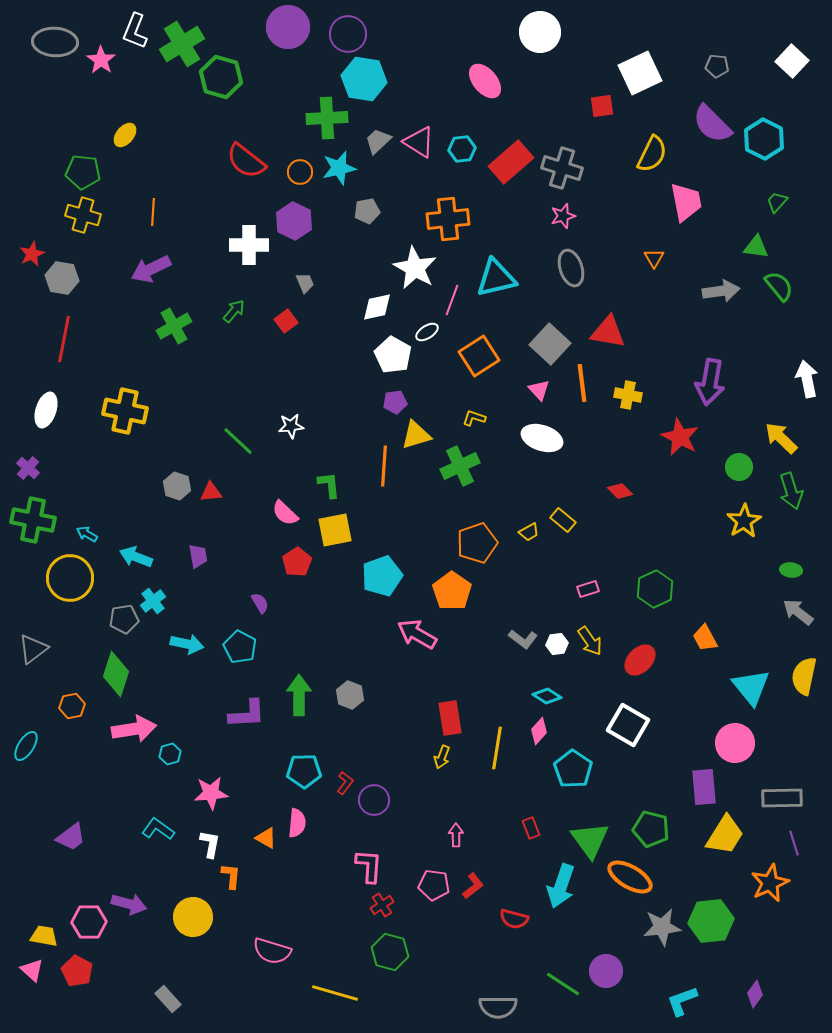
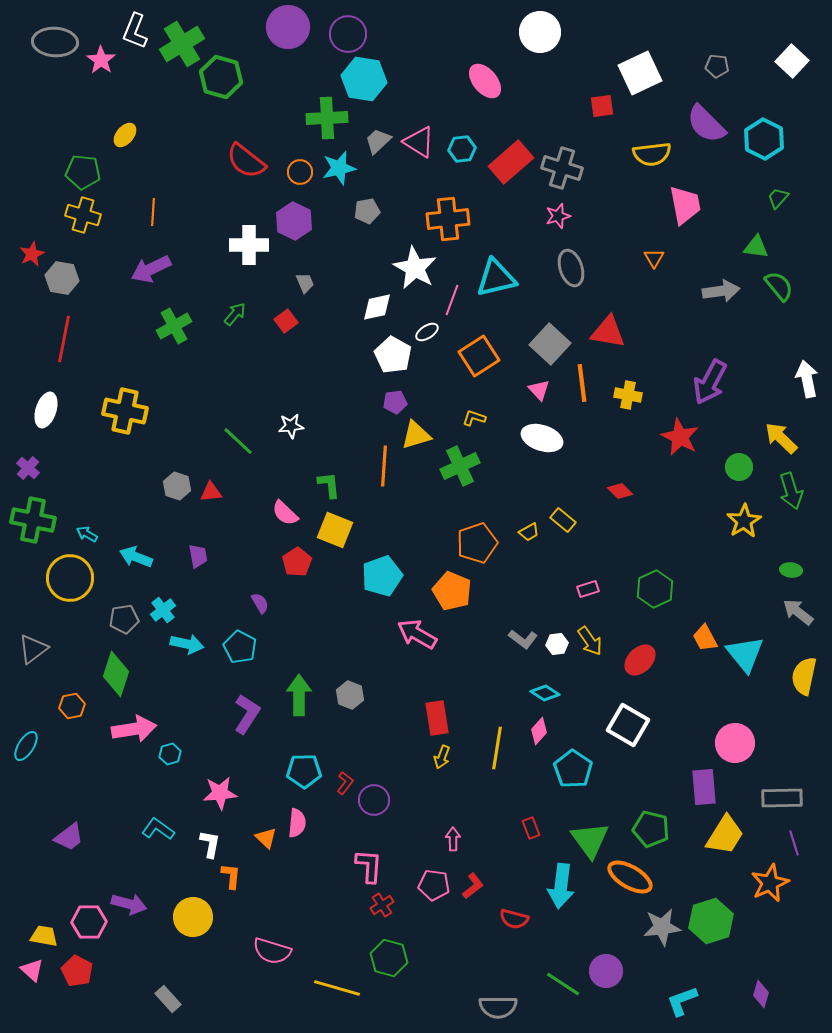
purple semicircle at (712, 124): moved 6 px left
yellow semicircle at (652, 154): rotated 57 degrees clockwise
pink trapezoid at (686, 202): moved 1 px left, 3 px down
green trapezoid at (777, 202): moved 1 px right, 4 px up
pink star at (563, 216): moved 5 px left
green arrow at (234, 311): moved 1 px right, 3 px down
purple arrow at (710, 382): rotated 18 degrees clockwise
yellow square at (335, 530): rotated 33 degrees clockwise
orange pentagon at (452, 591): rotated 12 degrees counterclockwise
cyan cross at (153, 601): moved 10 px right, 9 px down
cyan triangle at (751, 687): moved 6 px left, 33 px up
cyan diamond at (547, 696): moved 2 px left, 3 px up
purple L-shape at (247, 714): rotated 54 degrees counterclockwise
red rectangle at (450, 718): moved 13 px left
pink star at (211, 793): moved 9 px right
pink arrow at (456, 835): moved 3 px left, 4 px down
purple trapezoid at (71, 837): moved 2 px left
orange triangle at (266, 838): rotated 15 degrees clockwise
cyan arrow at (561, 886): rotated 12 degrees counterclockwise
green hexagon at (711, 921): rotated 12 degrees counterclockwise
green hexagon at (390, 952): moved 1 px left, 6 px down
yellow line at (335, 993): moved 2 px right, 5 px up
purple diamond at (755, 994): moved 6 px right; rotated 20 degrees counterclockwise
